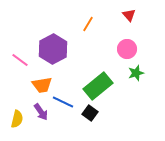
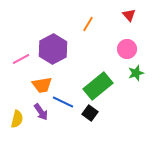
pink line: moved 1 px right, 1 px up; rotated 66 degrees counterclockwise
